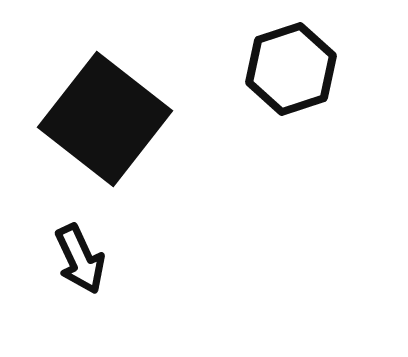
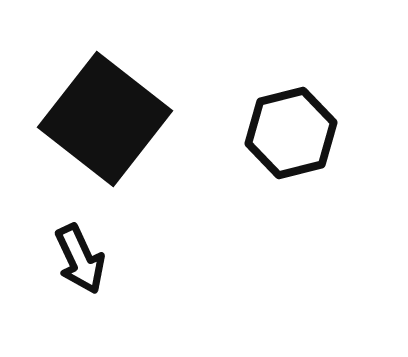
black hexagon: moved 64 px down; rotated 4 degrees clockwise
